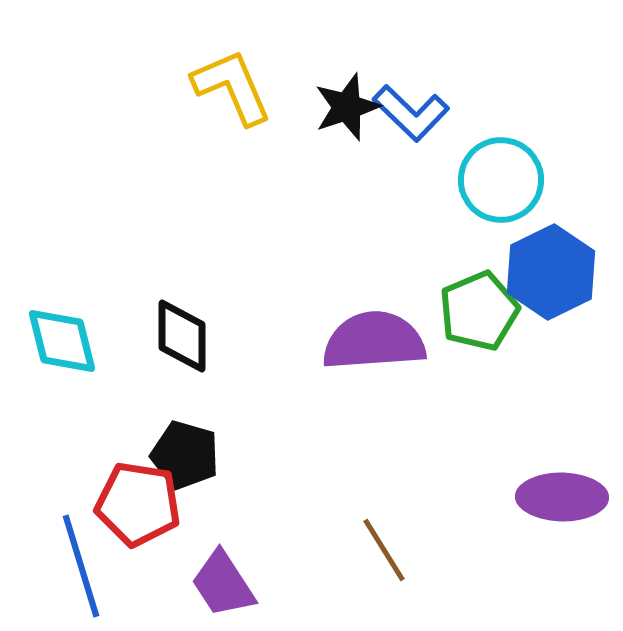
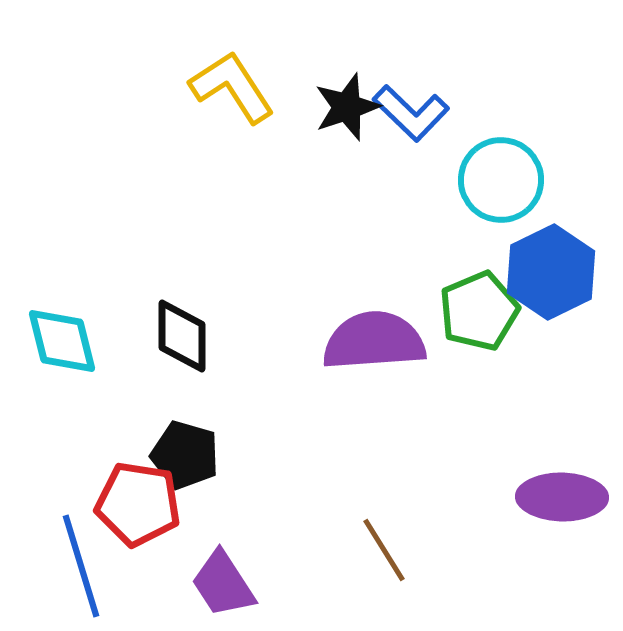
yellow L-shape: rotated 10 degrees counterclockwise
